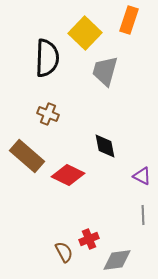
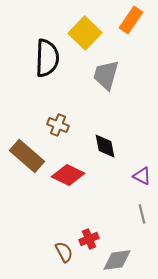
orange rectangle: moved 2 px right; rotated 16 degrees clockwise
gray trapezoid: moved 1 px right, 4 px down
brown cross: moved 10 px right, 11 px down
gray line: moved 1 px left, 1 px up; rotated 12 degrees counterclockwise
